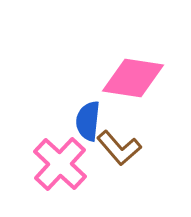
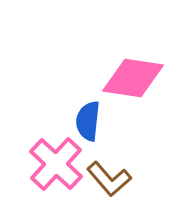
brown L-shape: moved 10 px left, 31 px down
pink cross: moved 4 px left
